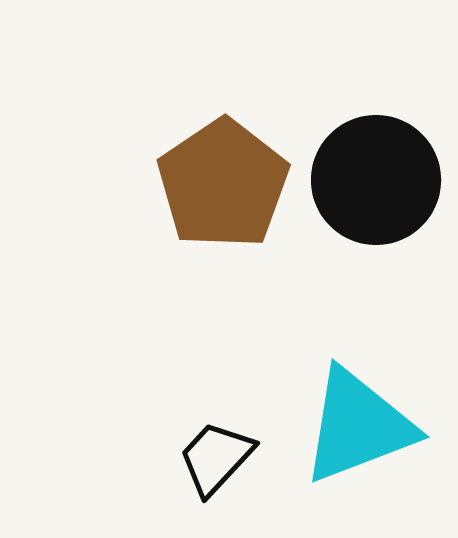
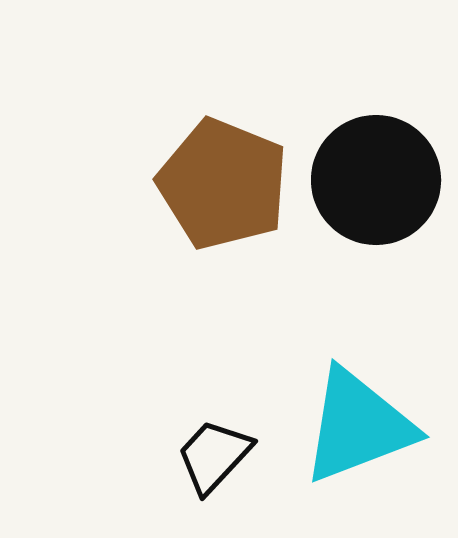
brown pentagon: rotated 16 degrees counterclockwise
black trapezoid: moved 2 px left, 2 px up
